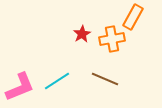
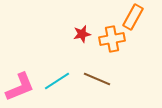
red star: rotated 18 degrees clockwise
brown line: moved 8 px left
